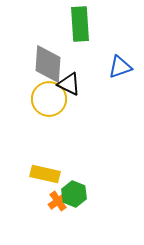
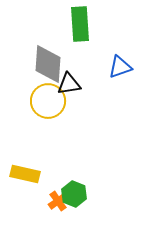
black triangle: rotated 35 degrees counterclockwise
yellow circle: moved 1 px left, 2 px down
yellow rectangle: moved 20 px left
